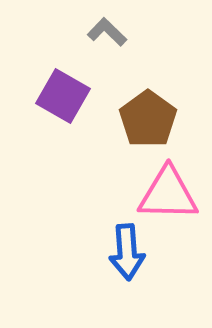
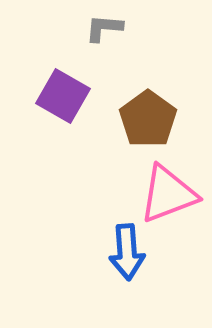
gray L-shape: moved 3 px left, 4 px up; rotated 39 degrees counterclockwise
pink triangle: rotated 22 degrees counterclockwise
